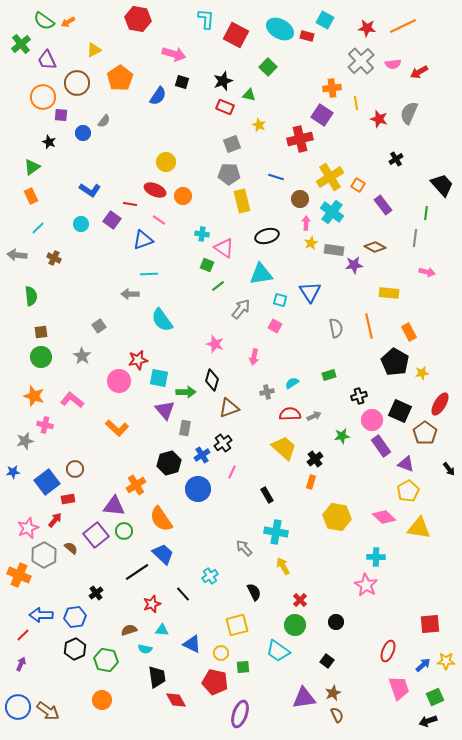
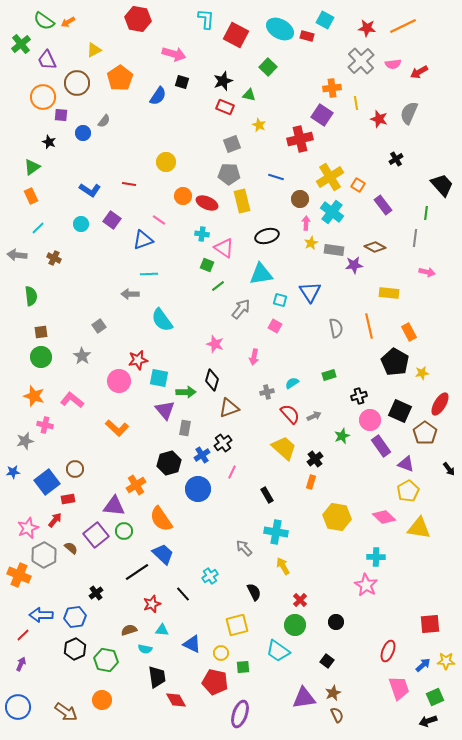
red ellipse at (155, 190): moved 52 px right, 13 px down
red line at (130, 204): moved 1 px left, 20 px up
red semicircle at (290, 414): rotated 50 degrees clockwise
pink circle at (372, 420): moved 2 px left
green star at (342, 436): rotated 14 degrees counterclockwise
brown arrow at (48, 711): moved 18 px right, 1 px down
